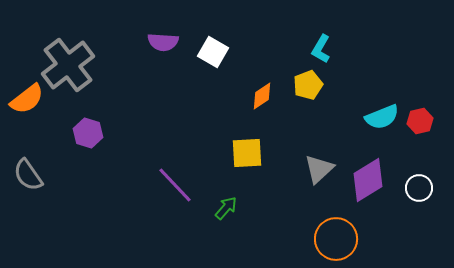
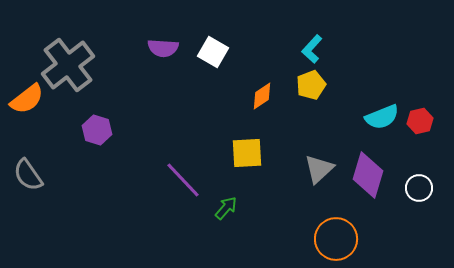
purple semicircle: moved 6 px down
cyan L-shape: moved 9 px left; rotated 12 degrees clockwise
yellow pentagon: moved 3 px right
purple hexagon: moved 9 px right, 3 px up
purple diamond: moved 5 px up; rotated 42 degrees counterclockwise
purple line: moved 8 px right, 5 px up
